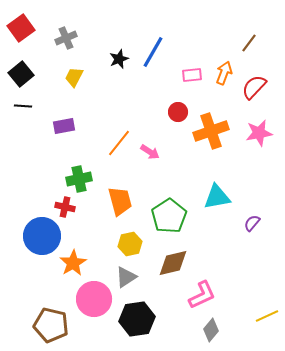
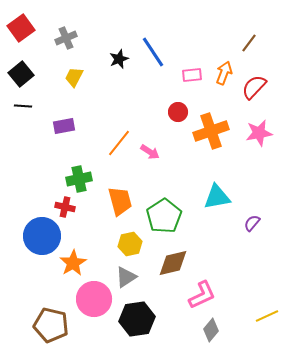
blue line: rotated 64 degrees counterclockwise
green pentagon: moved 5 px left
